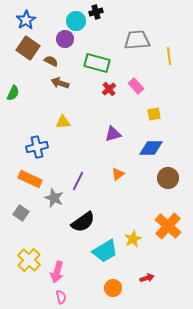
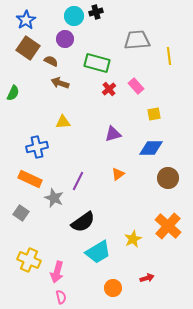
cyan circle: moved 2 px left, 5 px up
cyan trapezoid: moved 7 px left, 1 px down
yellow cross: rotated 20 degrees counterclockwise
